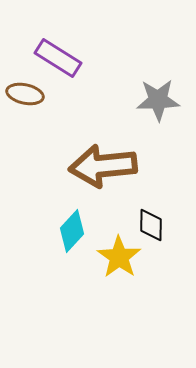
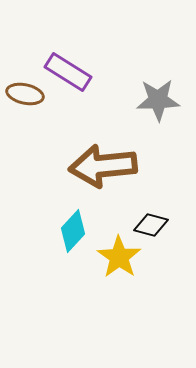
purple rectangle: moved 10 px right, 14 px down
black diamond: rotated 76 degrees counterclockwise
cyan diamond: moved 1 px right
